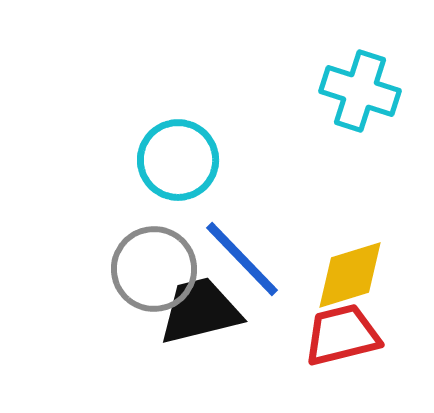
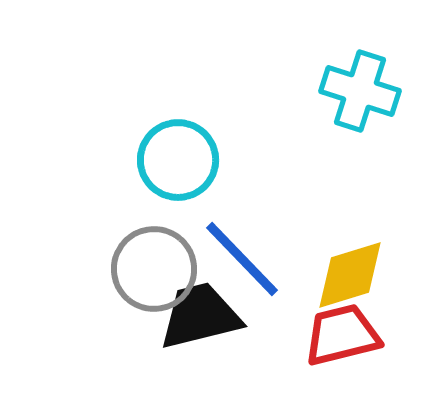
black trapezoid: moved 5 px down
